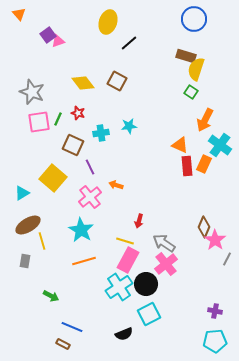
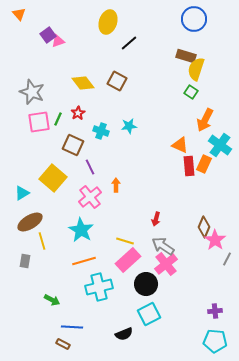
red star at (78, 113): rotated 24 degrees clockwise
cyan cross at (101, 133): moved 2 px up; rotated 28 degrees clockwise
red rectangle at (187, 166): moved 2 px right
orange arrow at (116, 185): rotated 72 degrees clockwise
red arrow at (139, 221): moved 17 px right, 2 px up
brown ellipse at (28, 225): moved 2 px right, 3 px up
gray arrow at (164, 243): moved 1 px left, 3 px down
pink rectangle at (128, 260): rotated 20 degrees clockwise
cyan cross at (119, 287): moved 20 px left; rotated 20 degrees clockwise
green arrow at (51, 296): moved 1 px right, 4 px down
purple cross at (215, 311): rotated 16 degrees counterclockwise
blue line at (72, 327): rotated 20 degrees counterclockwise
cyan pentagon at (215, 341): rotated 10 degrees clockwise
